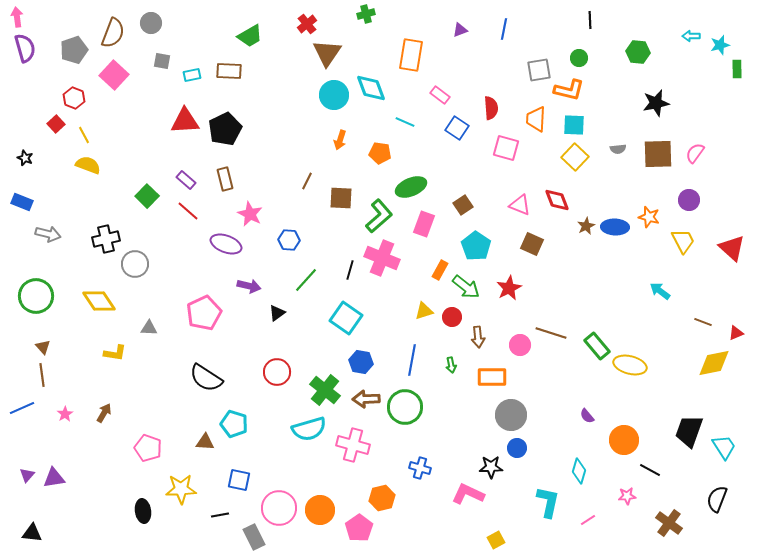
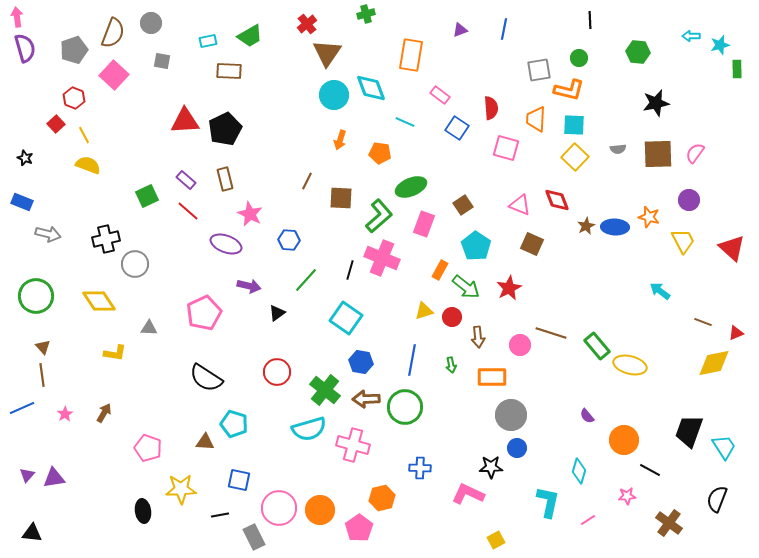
cyan rectangle at (192, 75): moved 16 px right, 34 px up
green square at (147, 196): rotated 20 degrees clockwise
blue cross at (420, 468): rotated 15 degrees counterclockwise
